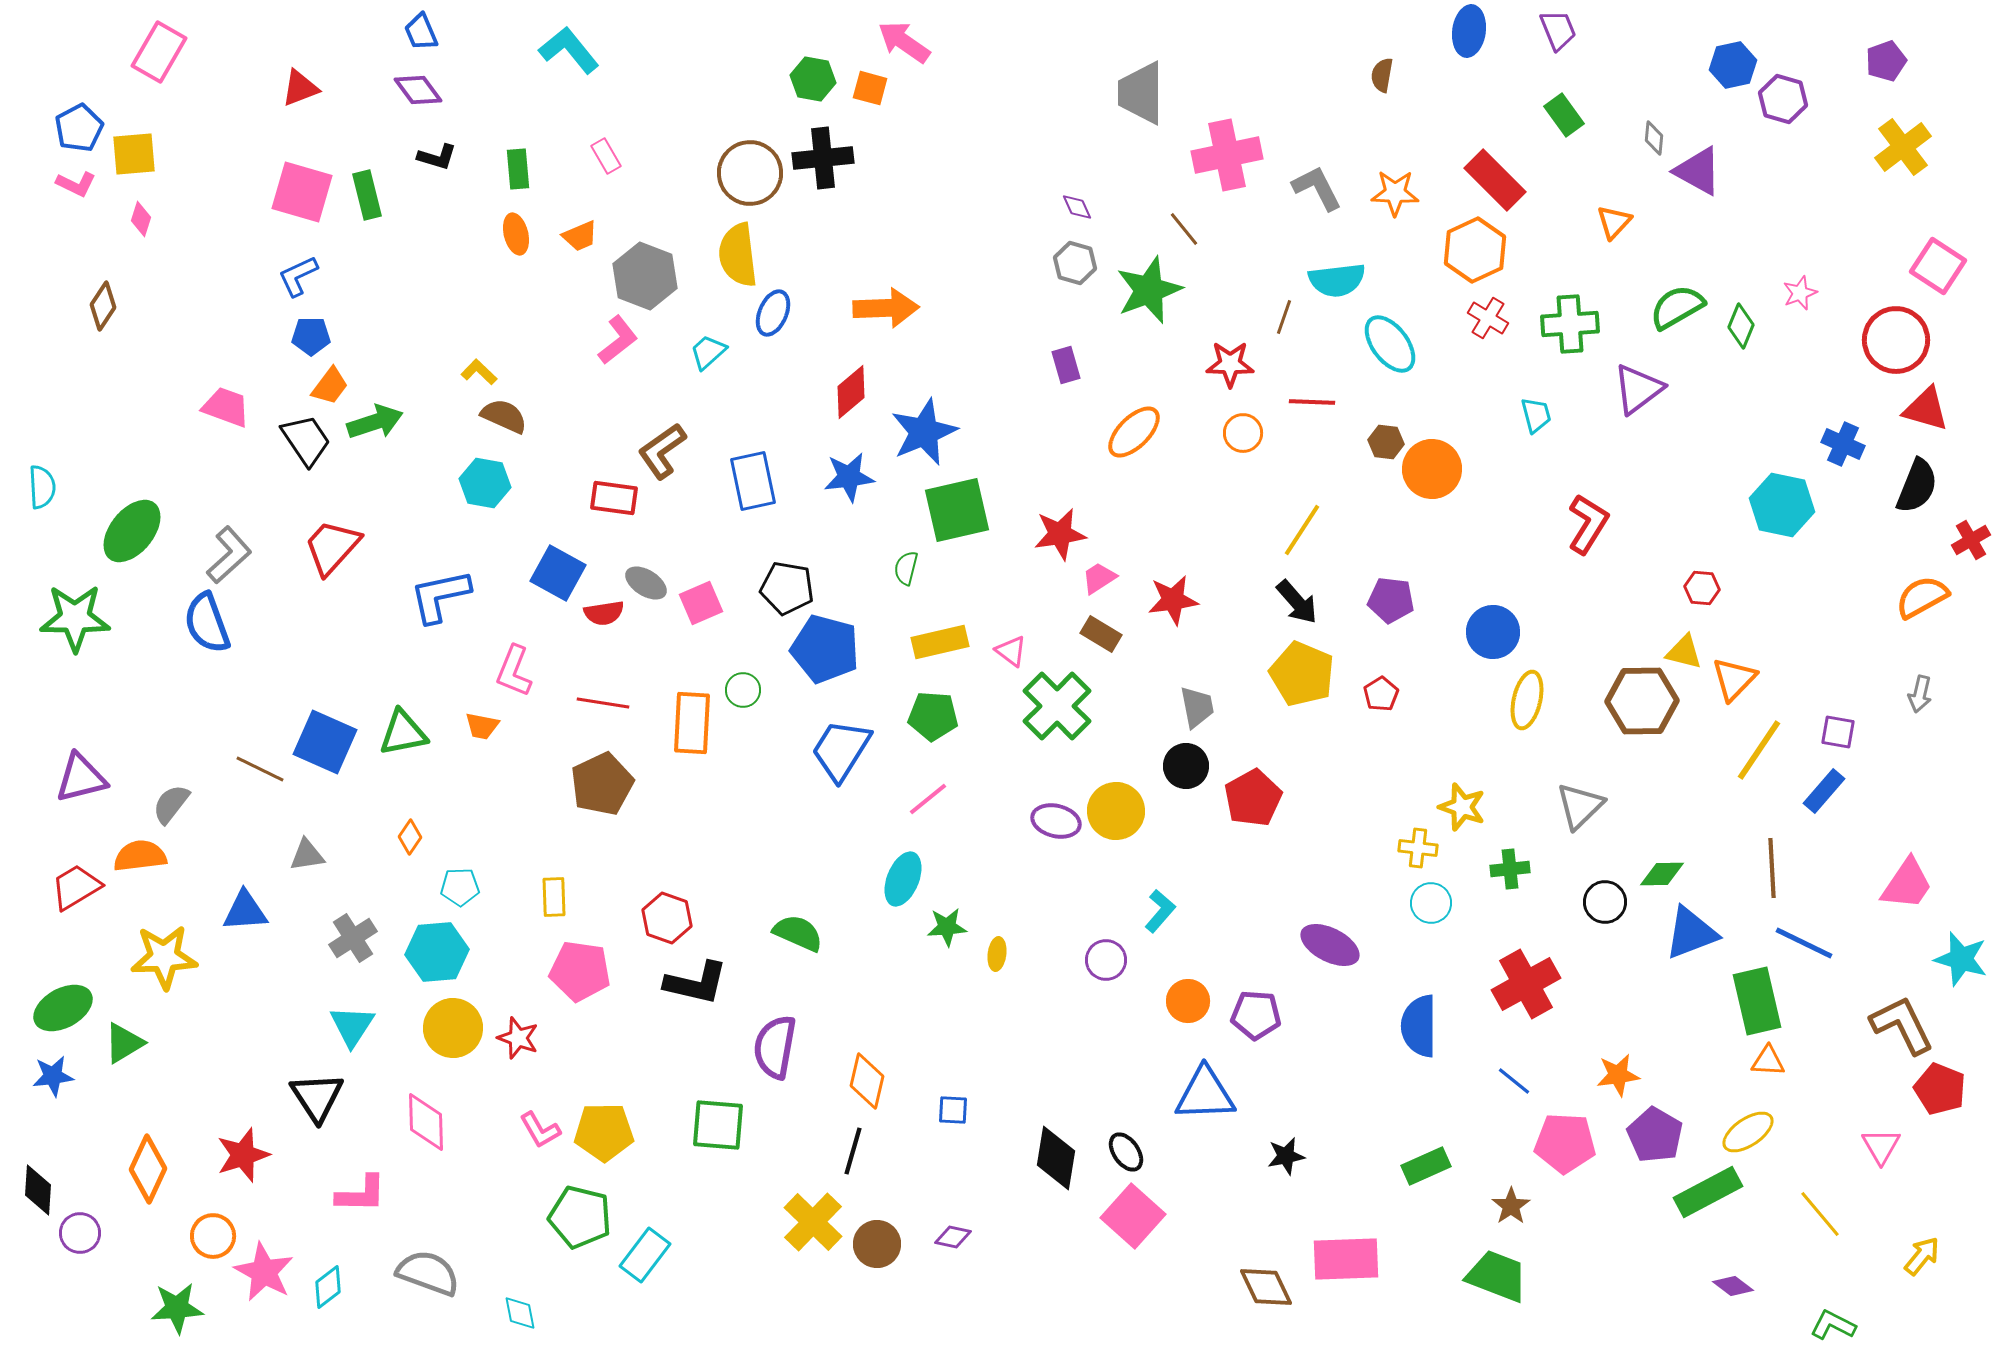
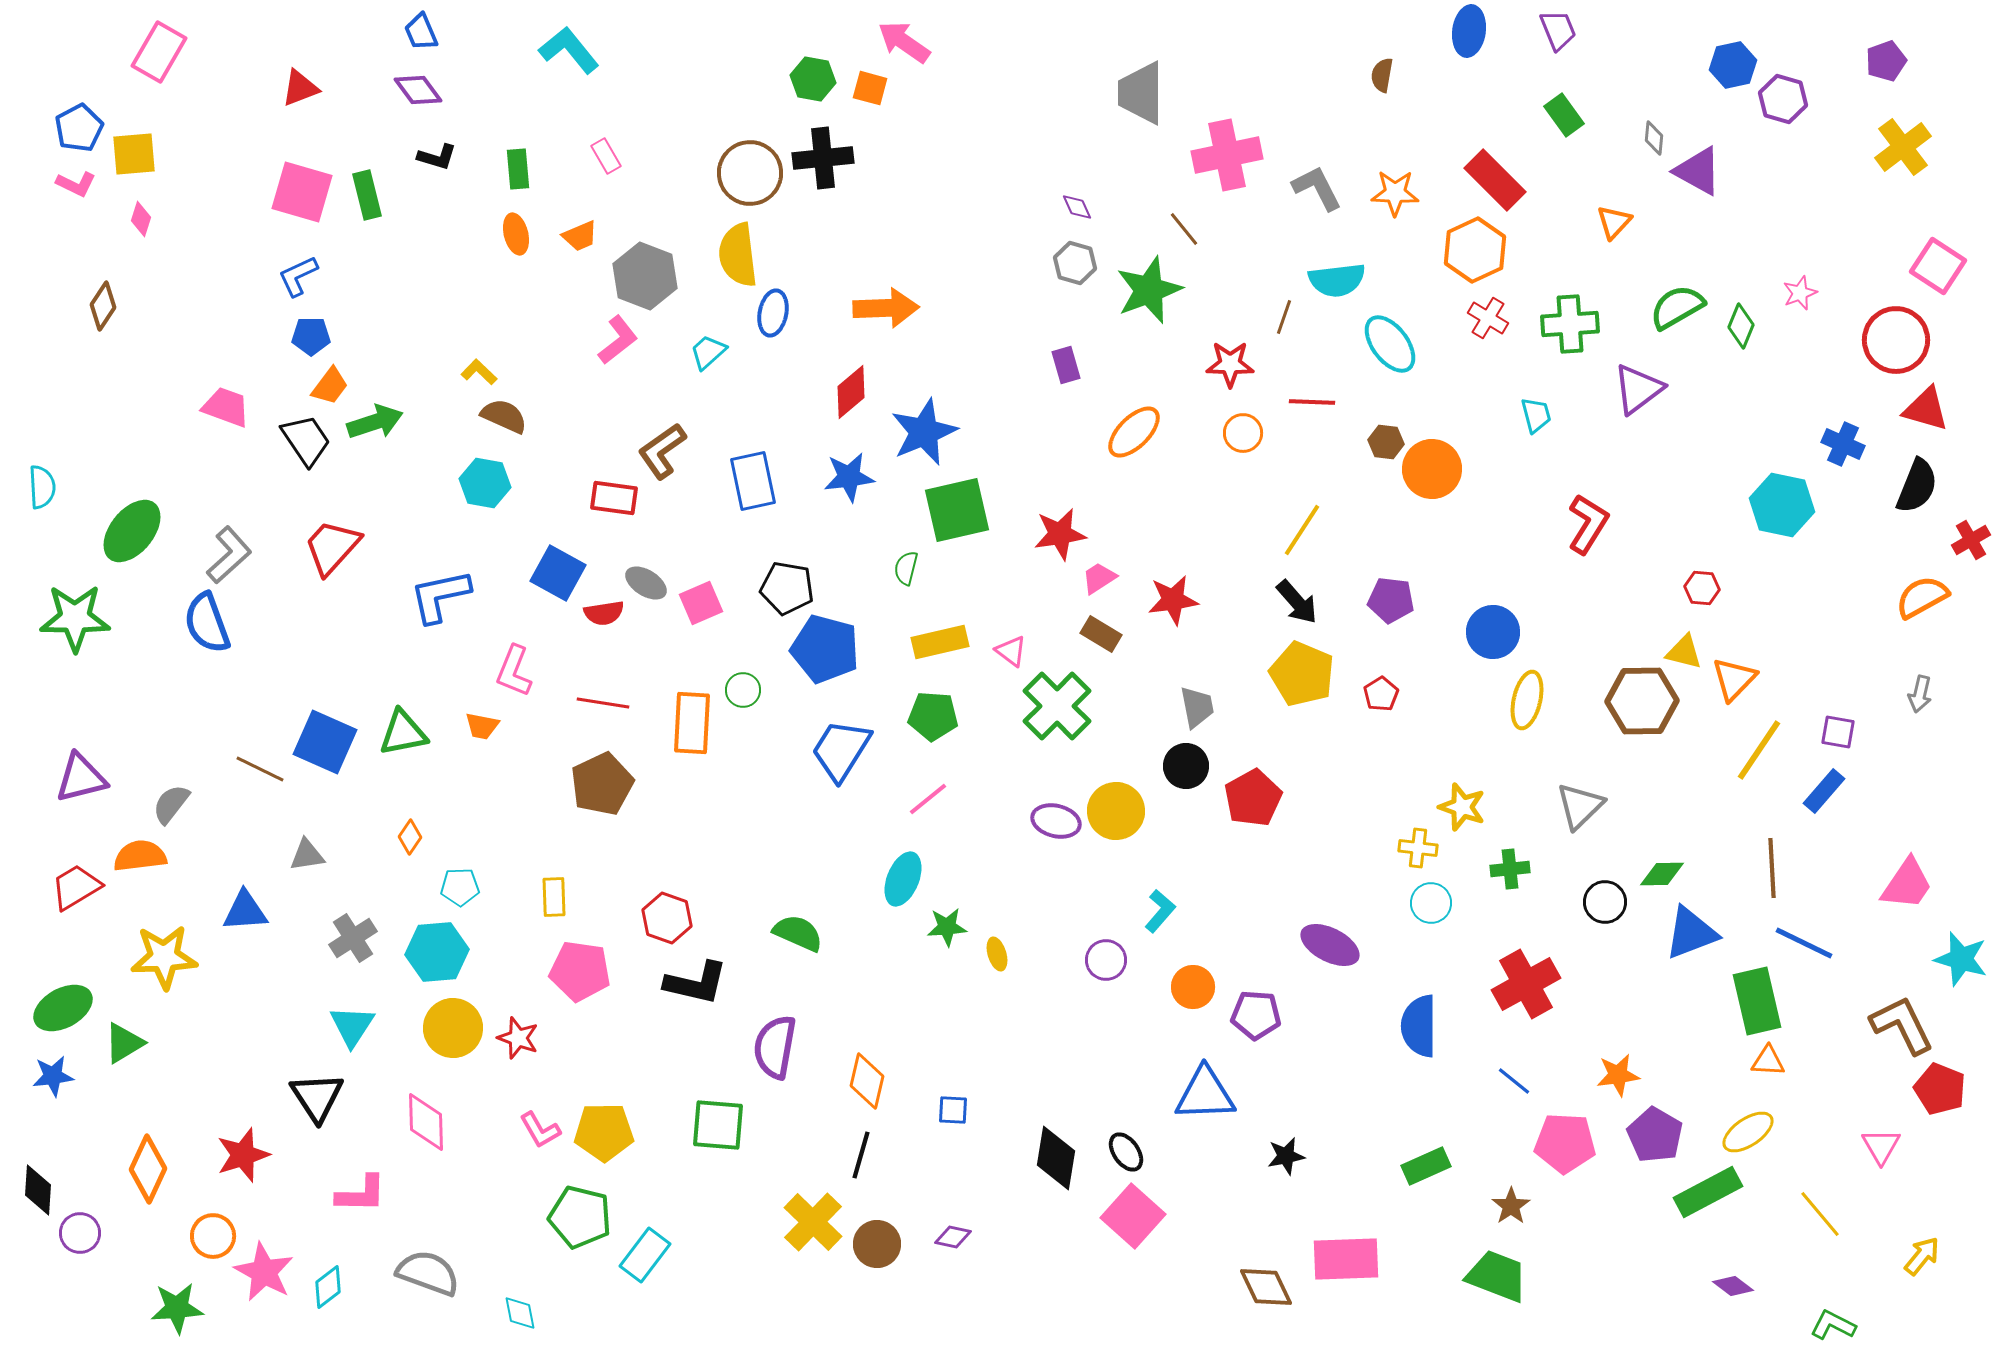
blue ellipse at (773, 313): rotated 12 degrees counterclockwise
yellow ellipse at (997, 954): rotated 24 degrees counterclockwise
orange circle at (1188, 1001): moved 5 px right, 14 px up
black line at (853, 1151): moved 8 px right, 4 px down
